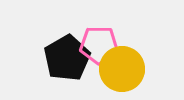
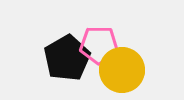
yellow circle: moved 1 px down
